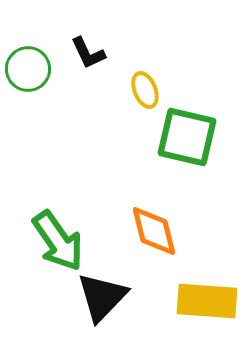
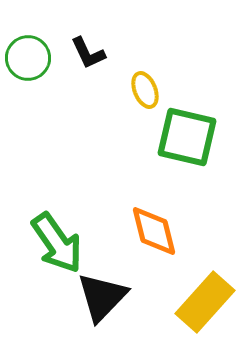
green circle: moved 11 px up
green arrow: moved 1 px left, 2 px down
yellow rectangle: moved 2 px left, 1 px down; rotated 52 degrees counterclockwise
